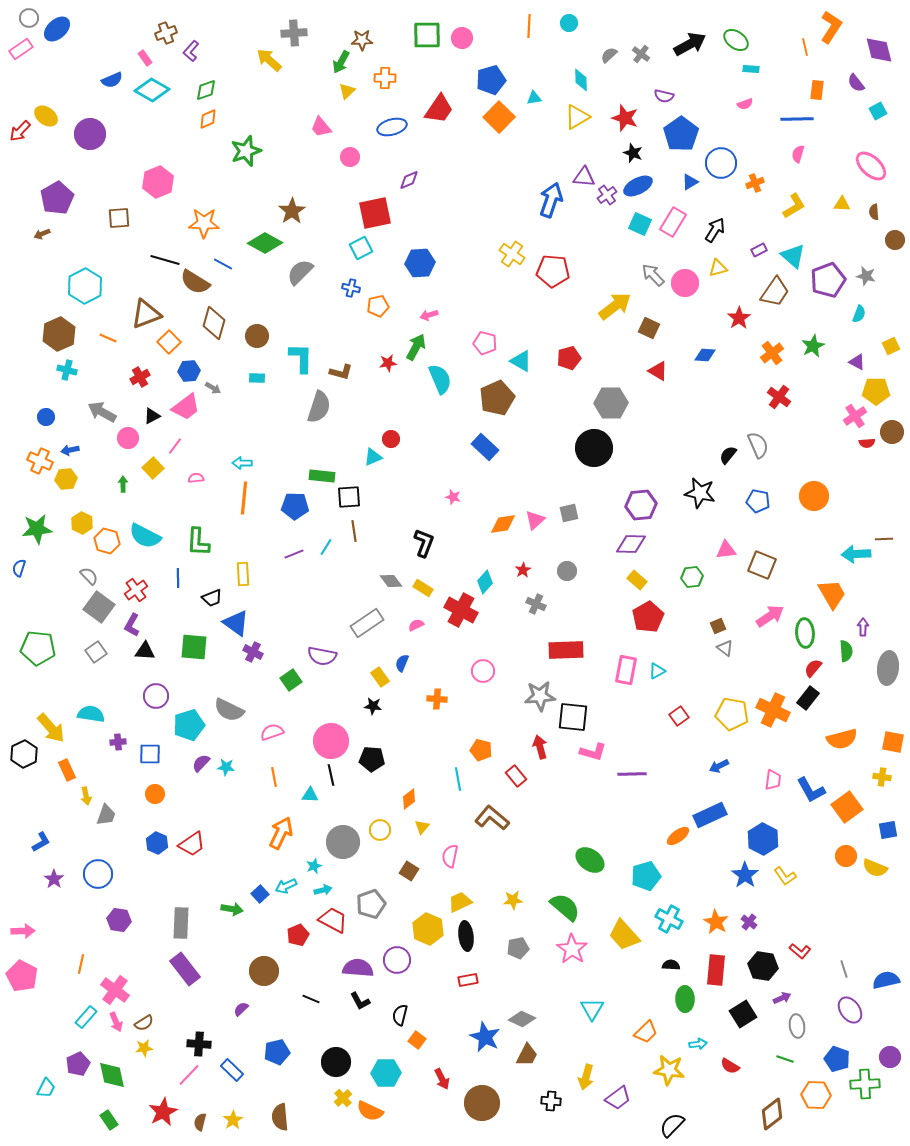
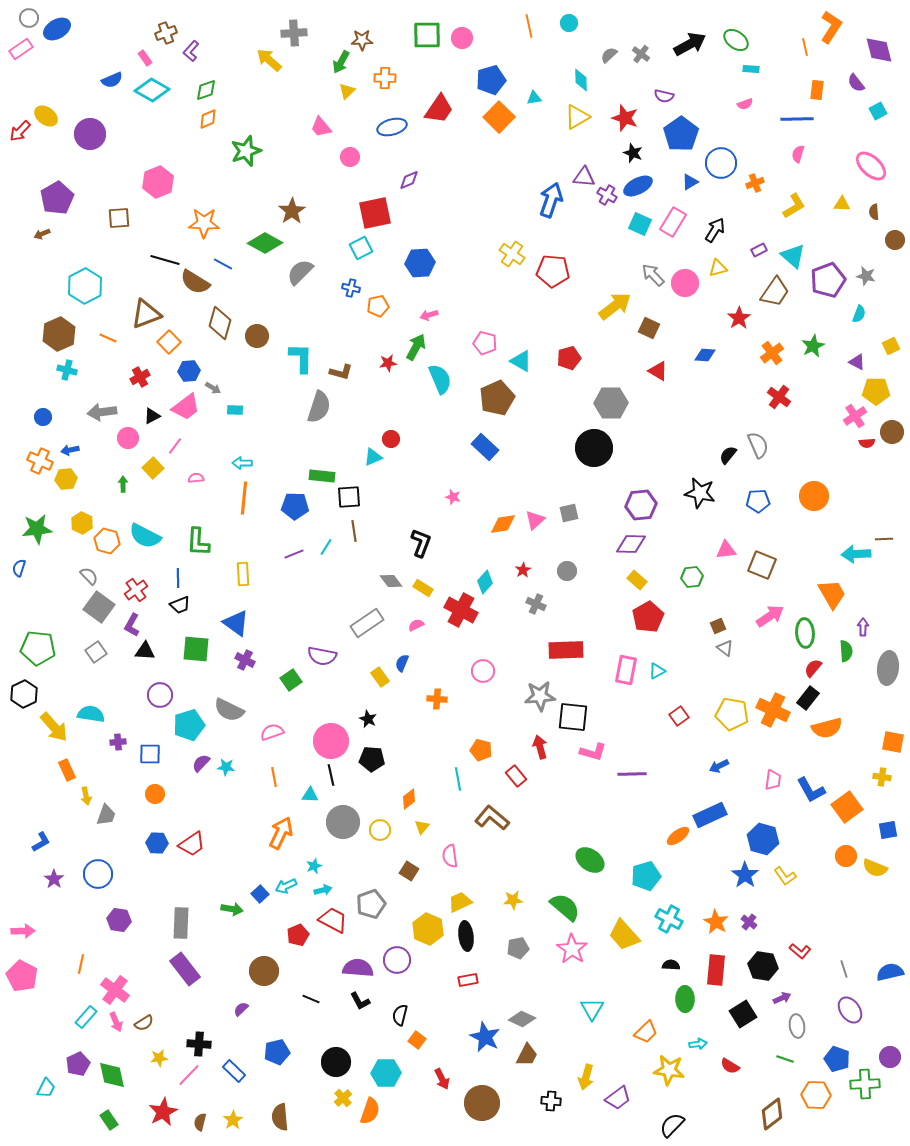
orange line at (529, 26): rotated 15 degrees counterclockwise
blue ellipse at (57, 29): rotated 12 degrees clockwise
purple cross at (607, 195): rotated 24 degrees counterclockwise
brown diamond at (214, 323): moved 6 px right
cyan rectangle at (257, 378): moved 22 px left, 32 px down
gray arrow at (102, 412): rotated 36 degrees counterclockwise
blue circle at (46, 417): moved 3 px left
blue pentagon at (758, 501): rotated 15 degrees counterclockwise
black L-shape at (424, 543): moved 3 px left
black trapezoid at (212, 598): moved 32 px left, 7 px down
green square at (194, 647): moved 2 px right, 2 px down
purple cross at (253, 652): moved 8 px left, 8 px down
purple circle at (156, 696): moved 4 px right, 1 px up
black star at (373, 706): moved 5 px left, 13 px down; rotated 18 degrees clockwise
yellow arrow at (51, 728): moved 3 px right, 1 px up
orange semicircle at (842, 739): moved 15 px left, 11 px up
black hexagon at (24, 754): moved 60 px up
blue hexagon at (763, 839): rotated 12 degrees counterclockwise
gray circle at (343, 842): moved 20 px up
blue hexagon at (157, 843): rotated 20 degrees counterclockwise
pink semicircle at (450, 856): rotated 20 degrees counterclockwise
blue semicircle at (886, 980): moved 4 px right, 8 px up
yellow star at (144, 1048): moved 15 px right, 10 px down
blue rectangle at (232, 1070): moved 2 px right, 1 px down
orange semicircle at (370, 1111): rotated 96 degrees counterclockwise
